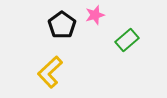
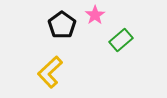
pink star: rotated 18 degrees counterclockwise
green rectangle: moved 6 px left
